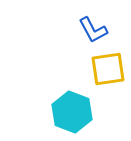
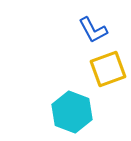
yellow square: rotated 12 degrees counterclockwise
